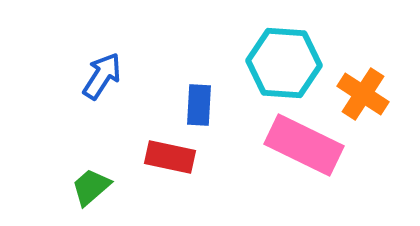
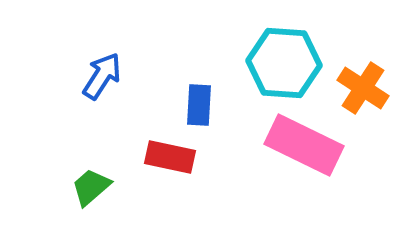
orange cross: moved 6 px up
